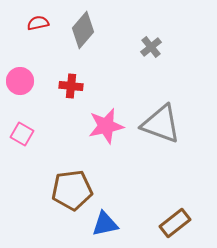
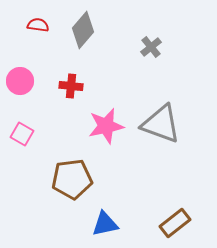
red semicircle: moved 2 px down; rotated 20 degrees clockwise
brown pentagon: moved 11 px up
